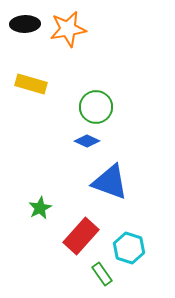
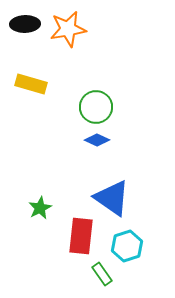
blue diamond: moved 10 px right, 1 px up
blue triangle: moved 2 px right, 16 px down; rotated 15 degrees clockwise
red rectangle: rotated 36 degrees counterclockwise
cyan hexagon: moved 2 px left, 2 px up; rotated 24 degrees clockwise
